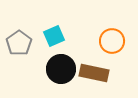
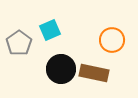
cyan square: moved 4 px left, 6 px up
orange circle: moved 1 px up
